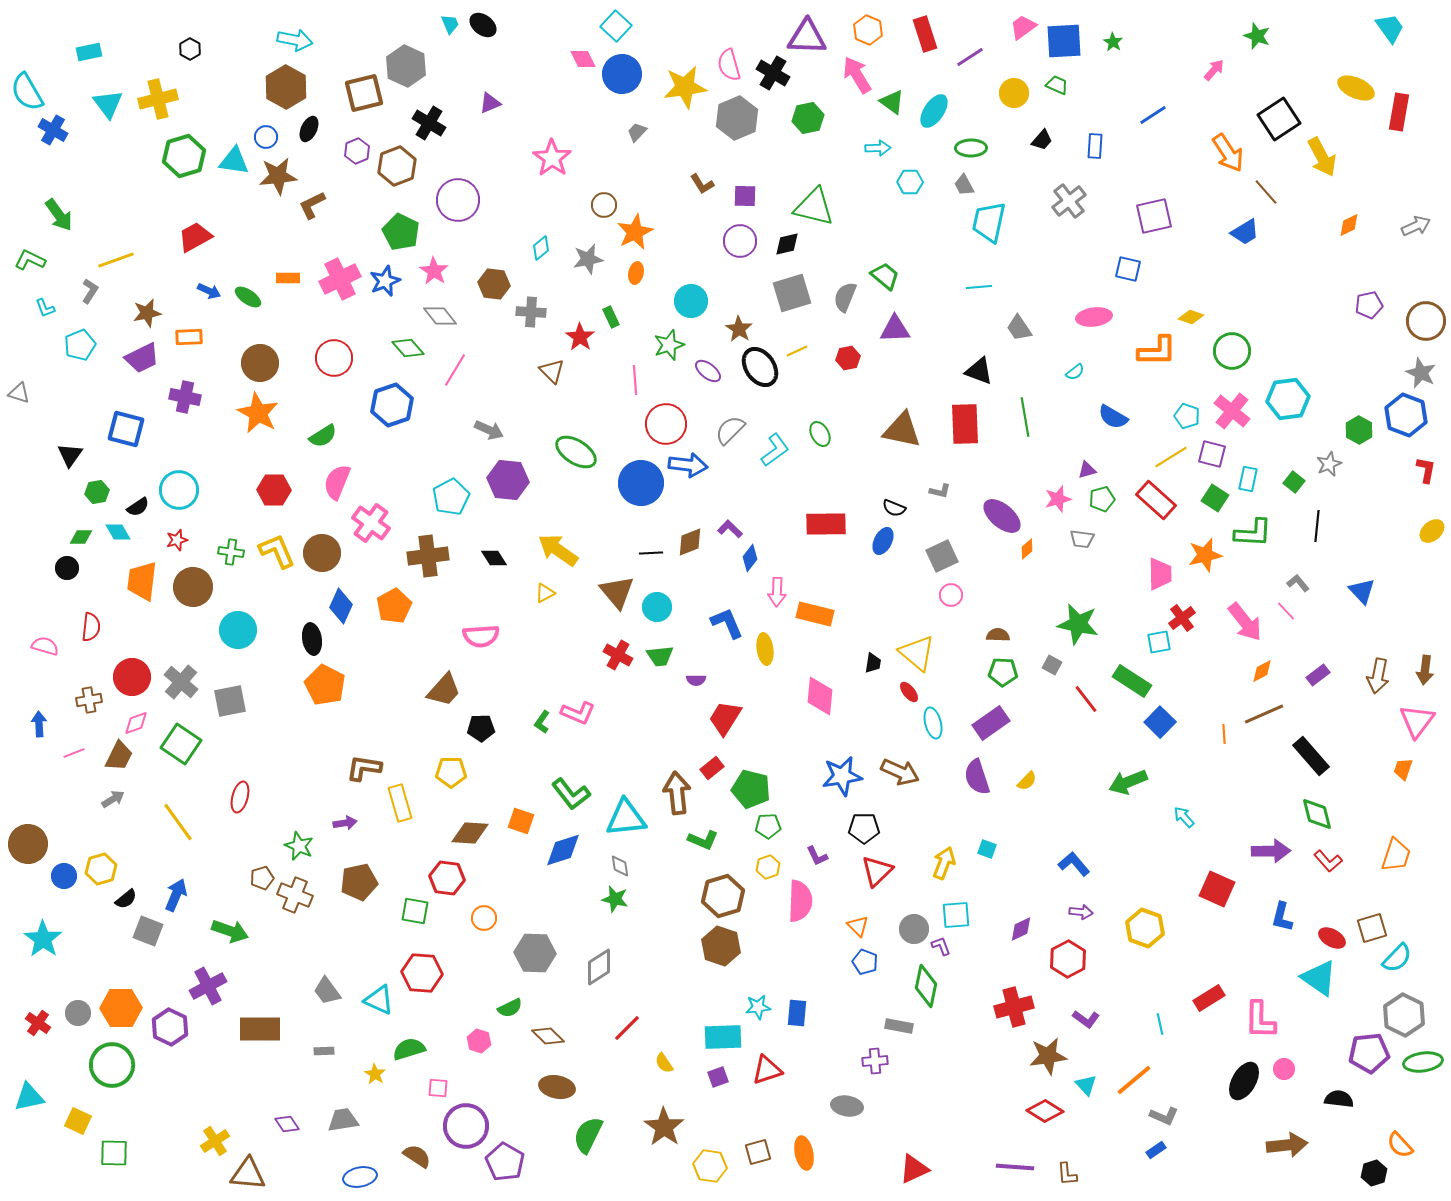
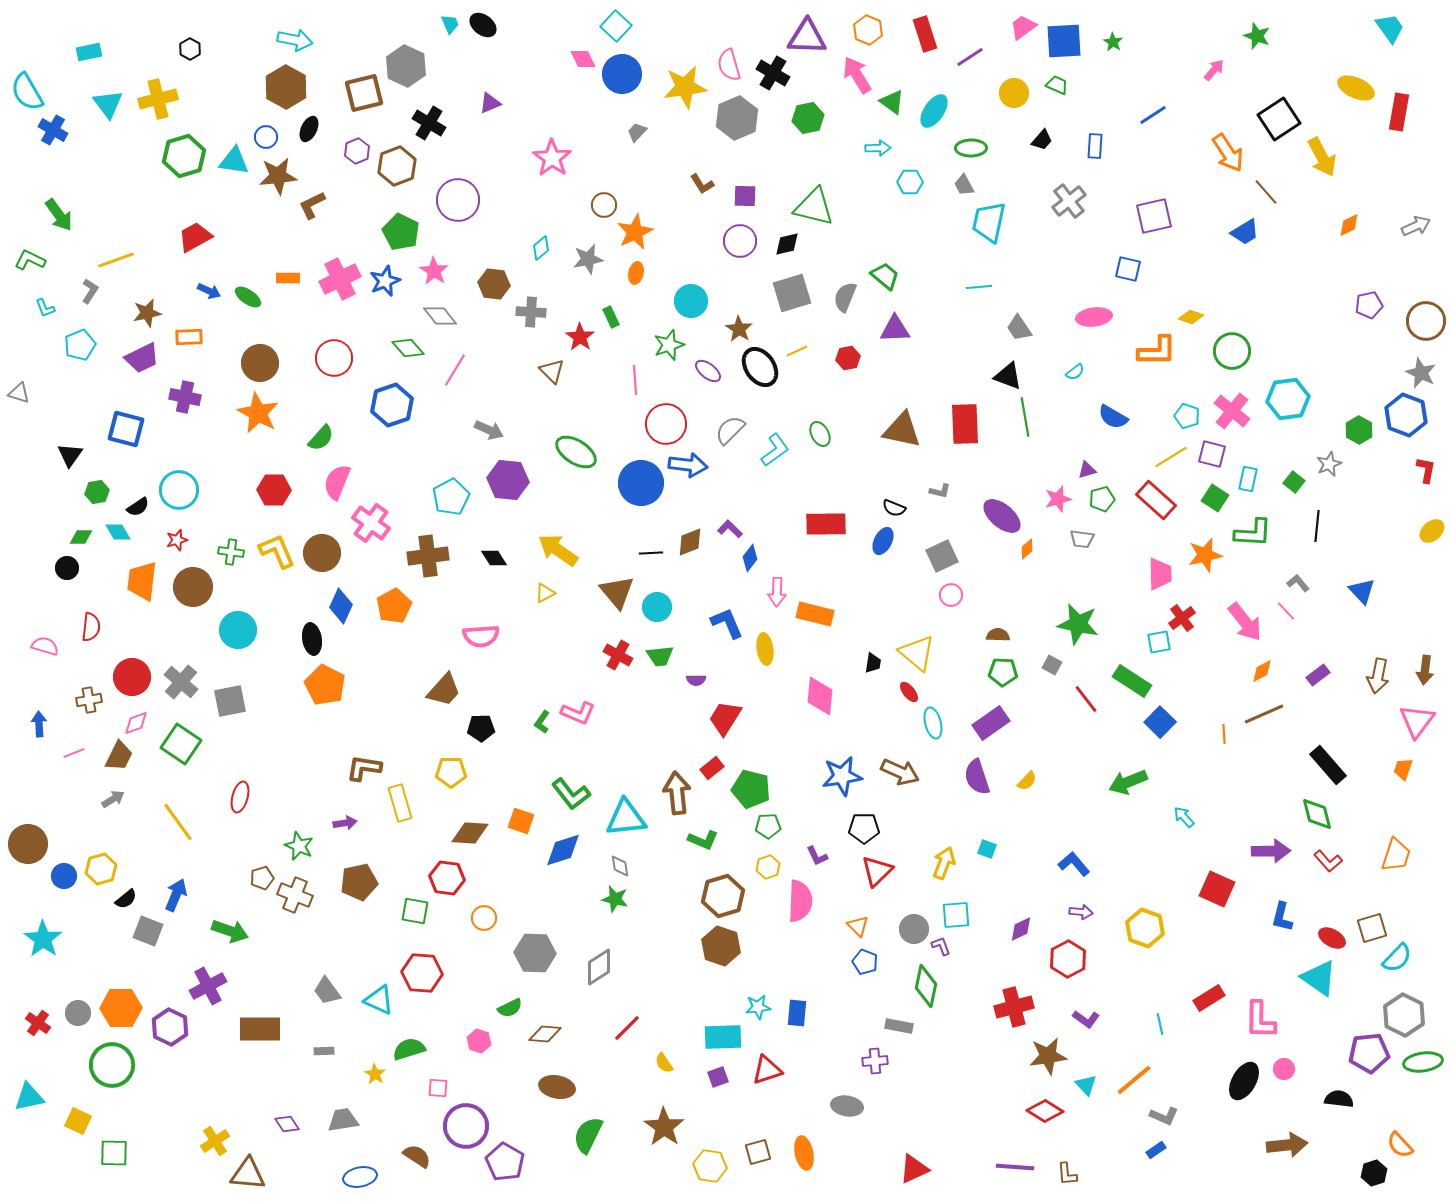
black triangle at (979, 371): moved 29 px right, 5 px down
green semicircle at (323, 436): moved 2 px left, 2 px down; rotated 16 degrees counterclockwise
black rectangle at (1311, 756): moved 17 px right, 9 px down
brown diamond at (548, 1036): moved 3 px left, 2 px up; rotated 40 degrees counterclockwise
